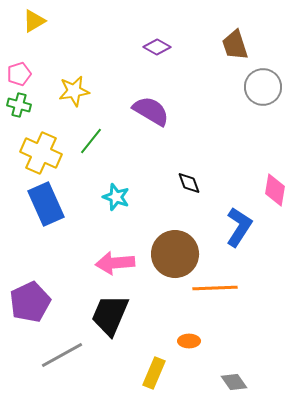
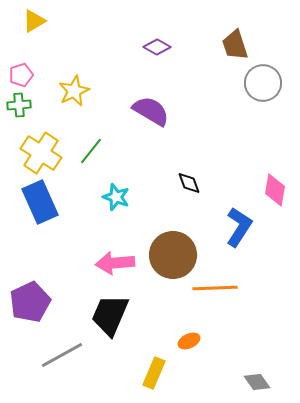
pink pentagon: moved 2 px right, 1 px down
gray circle: moved 4 px up
yellow star: rotated 16 degrees counterclockwise
green cross: rotated 20 degrees counterclockwise
green line: moved 10 px down
yellow cross: rotated 9 degrees clockwise
blue rectangle: moved 6 px left, 2 px up
brown circle: moved 2 px left, 1 px down
orange ellipse: rotated 25 degrees counterclockwise
gray diamond: moved 23 px right
